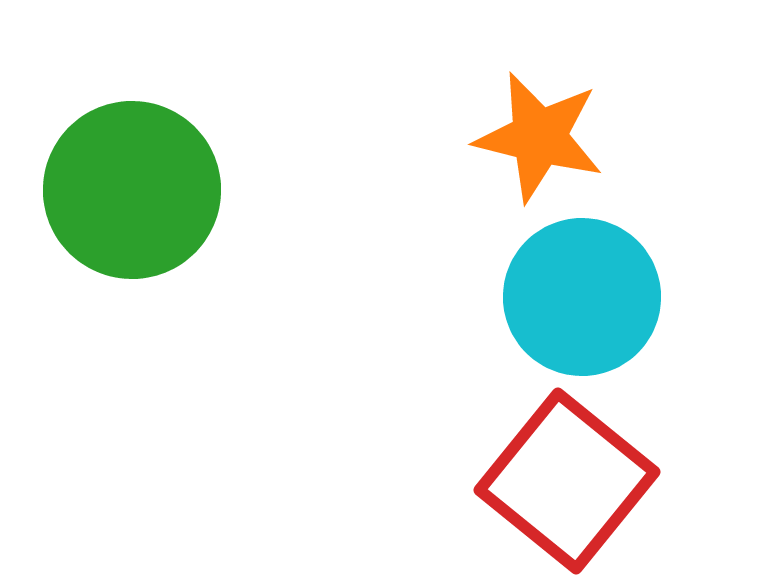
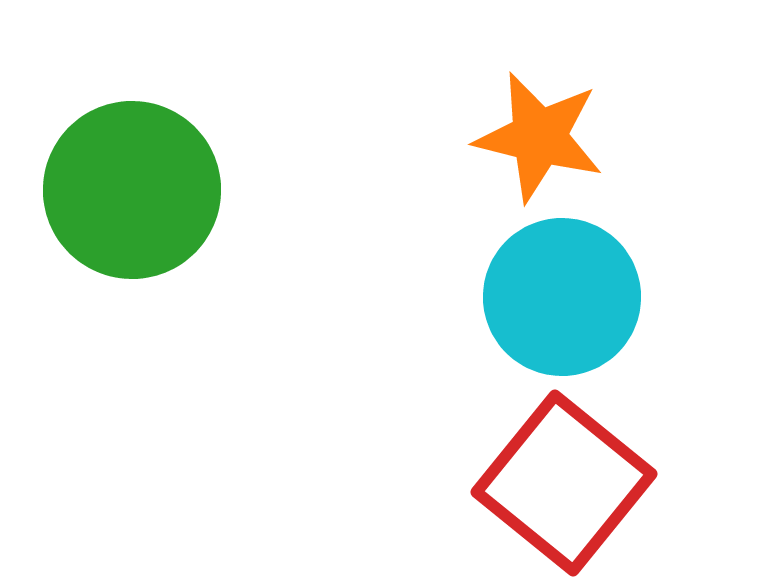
cyan circle: moved 20 px left
red square: moved 3 px left, 2 px down
